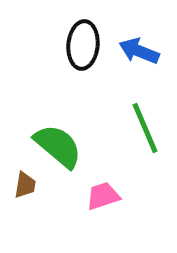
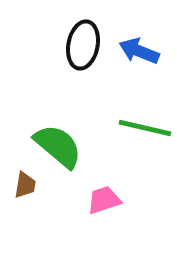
black ellipse: rotated 6 degrees clockwise
green line: rotated 54 degrees counterclockwise
pink trapezoid: moved 1 px right, 4 px down
